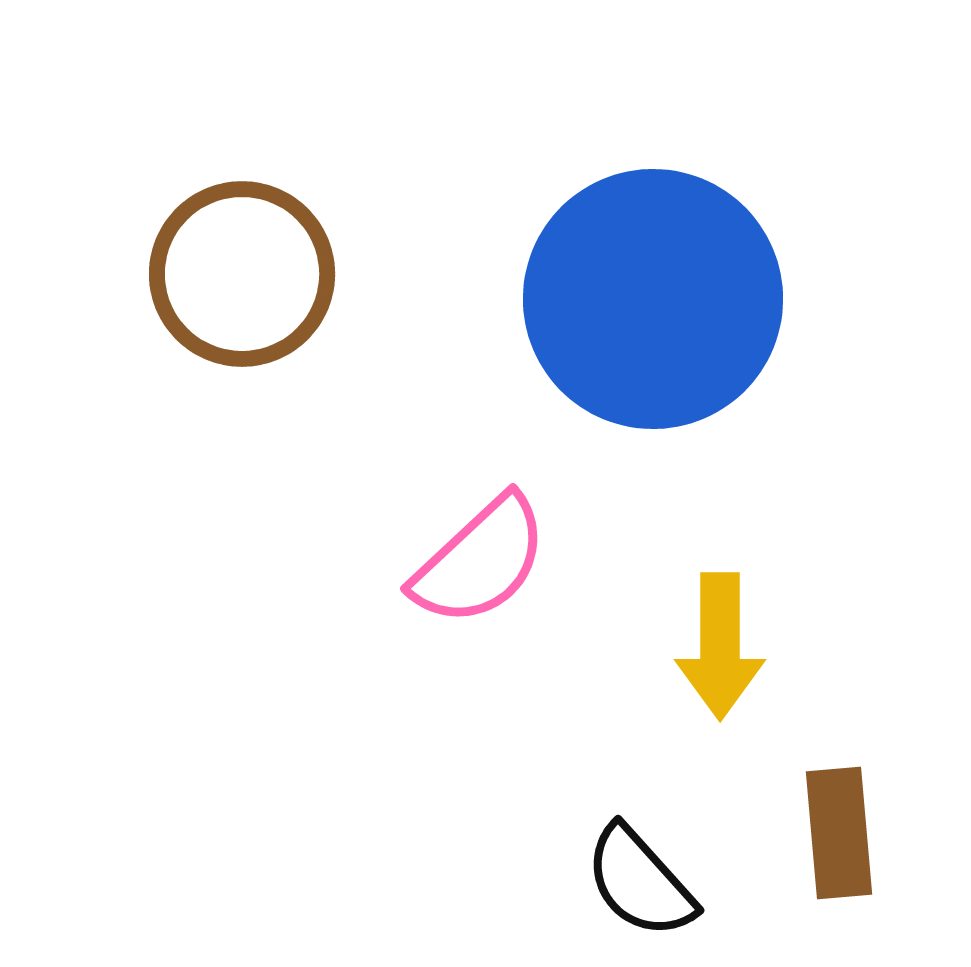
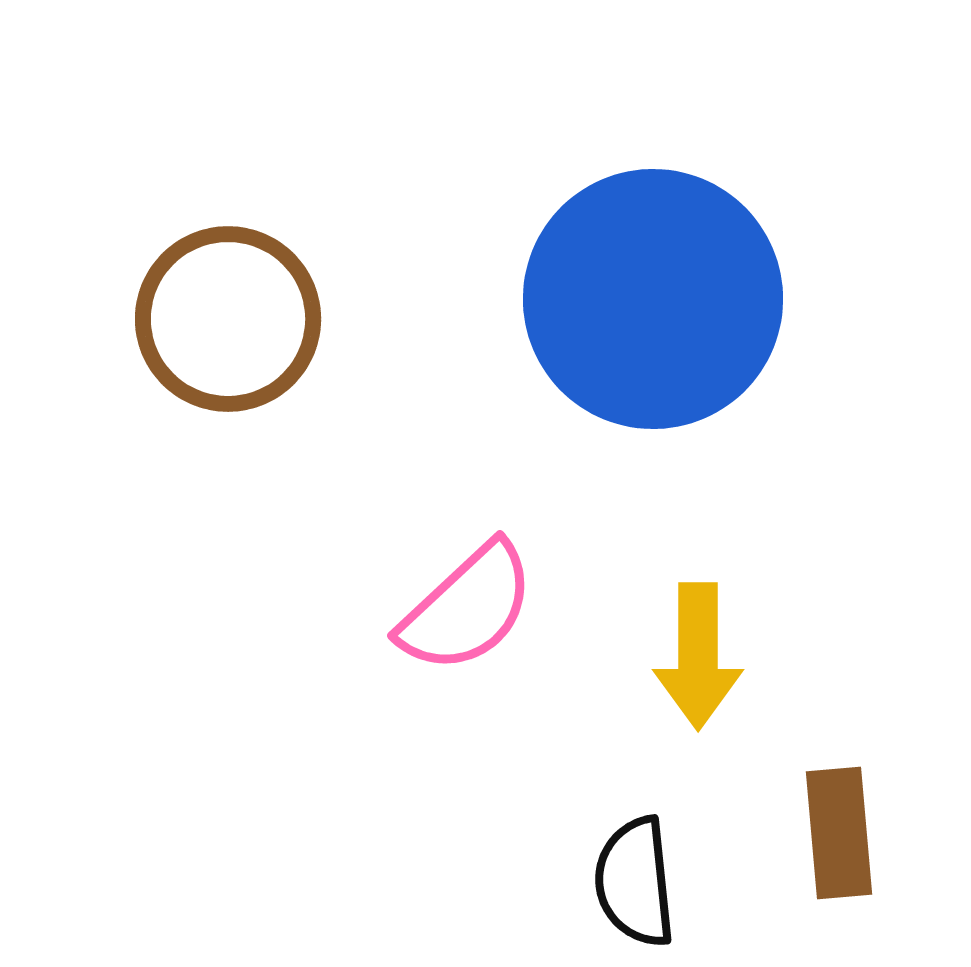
brown circle: moved 14 px left, 45 px down
pink semicircle: moved 13 px left, 47 px down
yellow arrow: moved 22 px left, 10 px down
black semicircle: moved 5 px left; rotated 36 degrees clockwise
